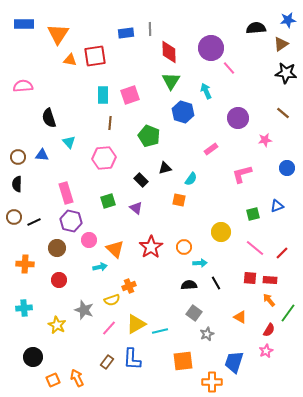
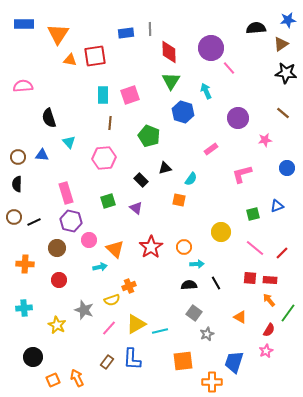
cyan arrow at (200, 263): moved 3 px left, 1 px down
